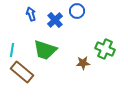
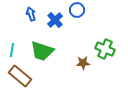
blue circle: moved 1 px up
green trapezoid: moved 3 px left, 1 px down
brown rectangle: moved 2 px left, 4 px down
